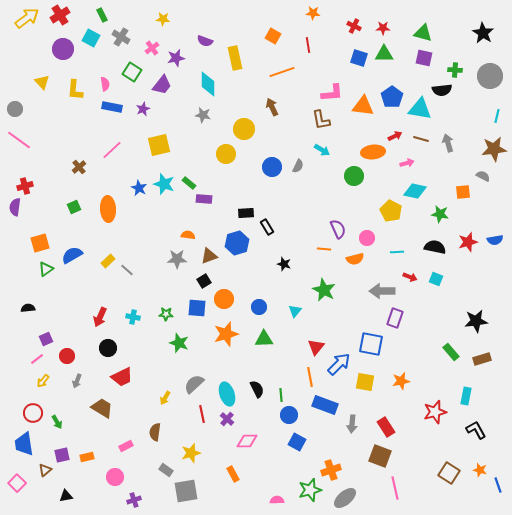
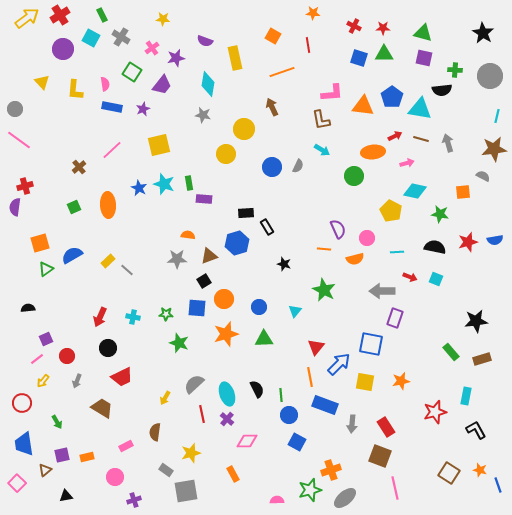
cyan diamond at (208, 84): rotated 10 degrees clockwise
green rectangle at (189, 183): rotated 40 degrees clockwise
orange ellipse at (108, 209): moved 4 px up
red circle at (33, 413): moved 11 px left, 10 px up
